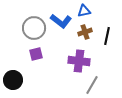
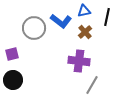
brown cross: rotated 24 degrees counterclockwise
black line: moved 19 px up
purple square: moved 24 px left
